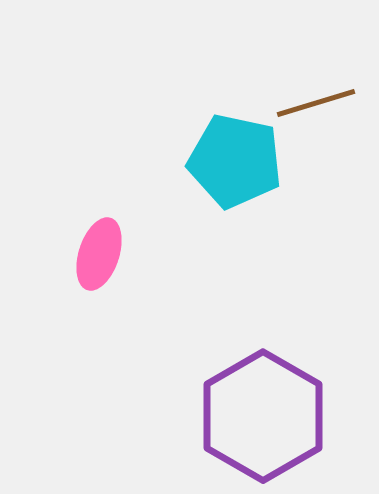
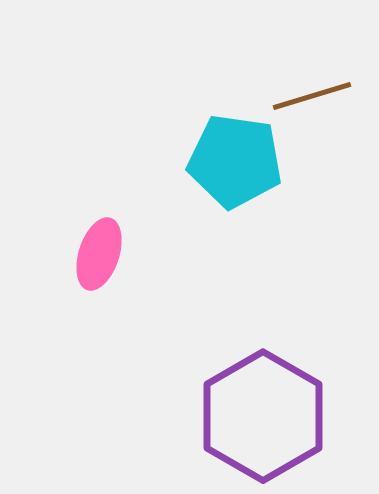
brown line: moved 4 px left, 7 px up
cyan pentagon: rotated 4 degrees counterclockwise
